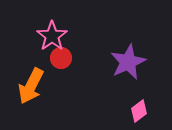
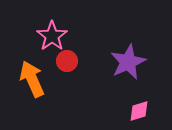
red circle: moved 6 px right, 3 px down
orange arrow: moved 1 px right, 7 px up; rotated 129 degrees clockwise
pink diamond: rotated 20 degrees clockwise
